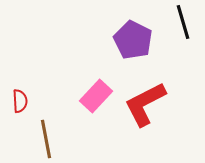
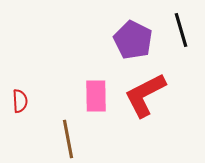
black line: moved 2 px left, 8 px down
pink rectangle: rotated 44 degrees counterclockwise
red L-shape: moved 9 px up
brown line: moved 22 px right
